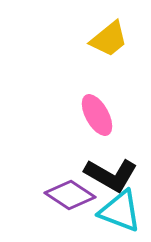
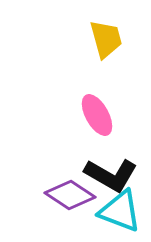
yellow trapezoid: moved 3 px left; rotated 66 degrees counterclockwise
